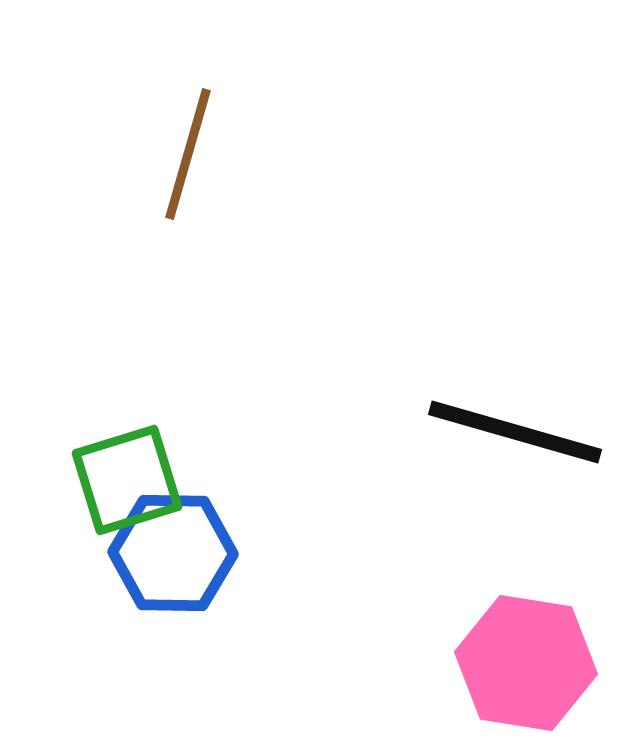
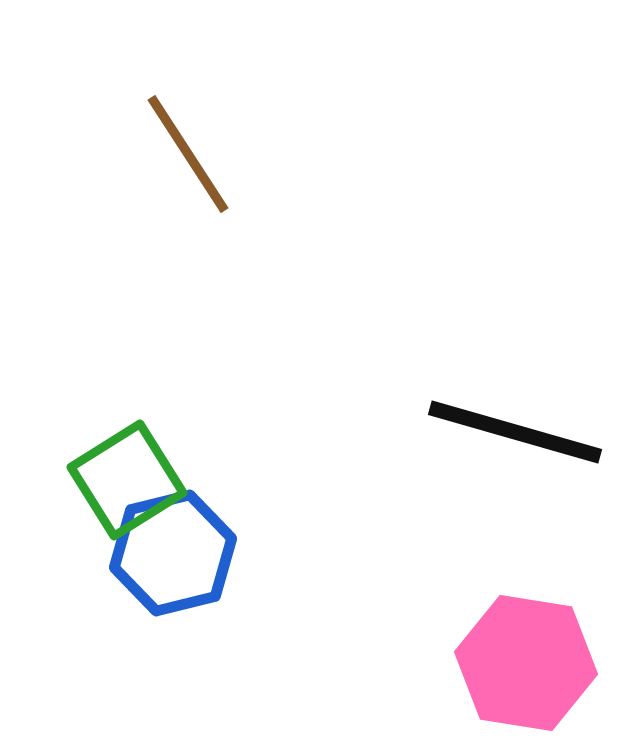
brown line: rotated 49 degrees counterclockwise
green square: rotated 15 degrees counterclockwise
blue hexagon: rotated 15 degrees counterclockwise
